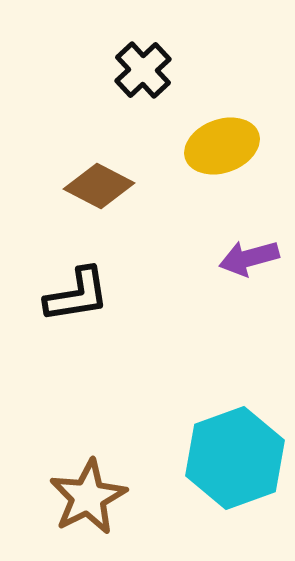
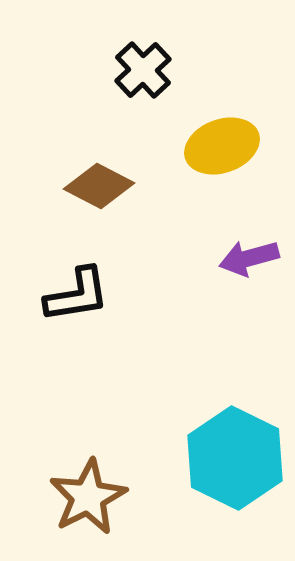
cyan hexagon: rotated 14 degrees counterclockwise
